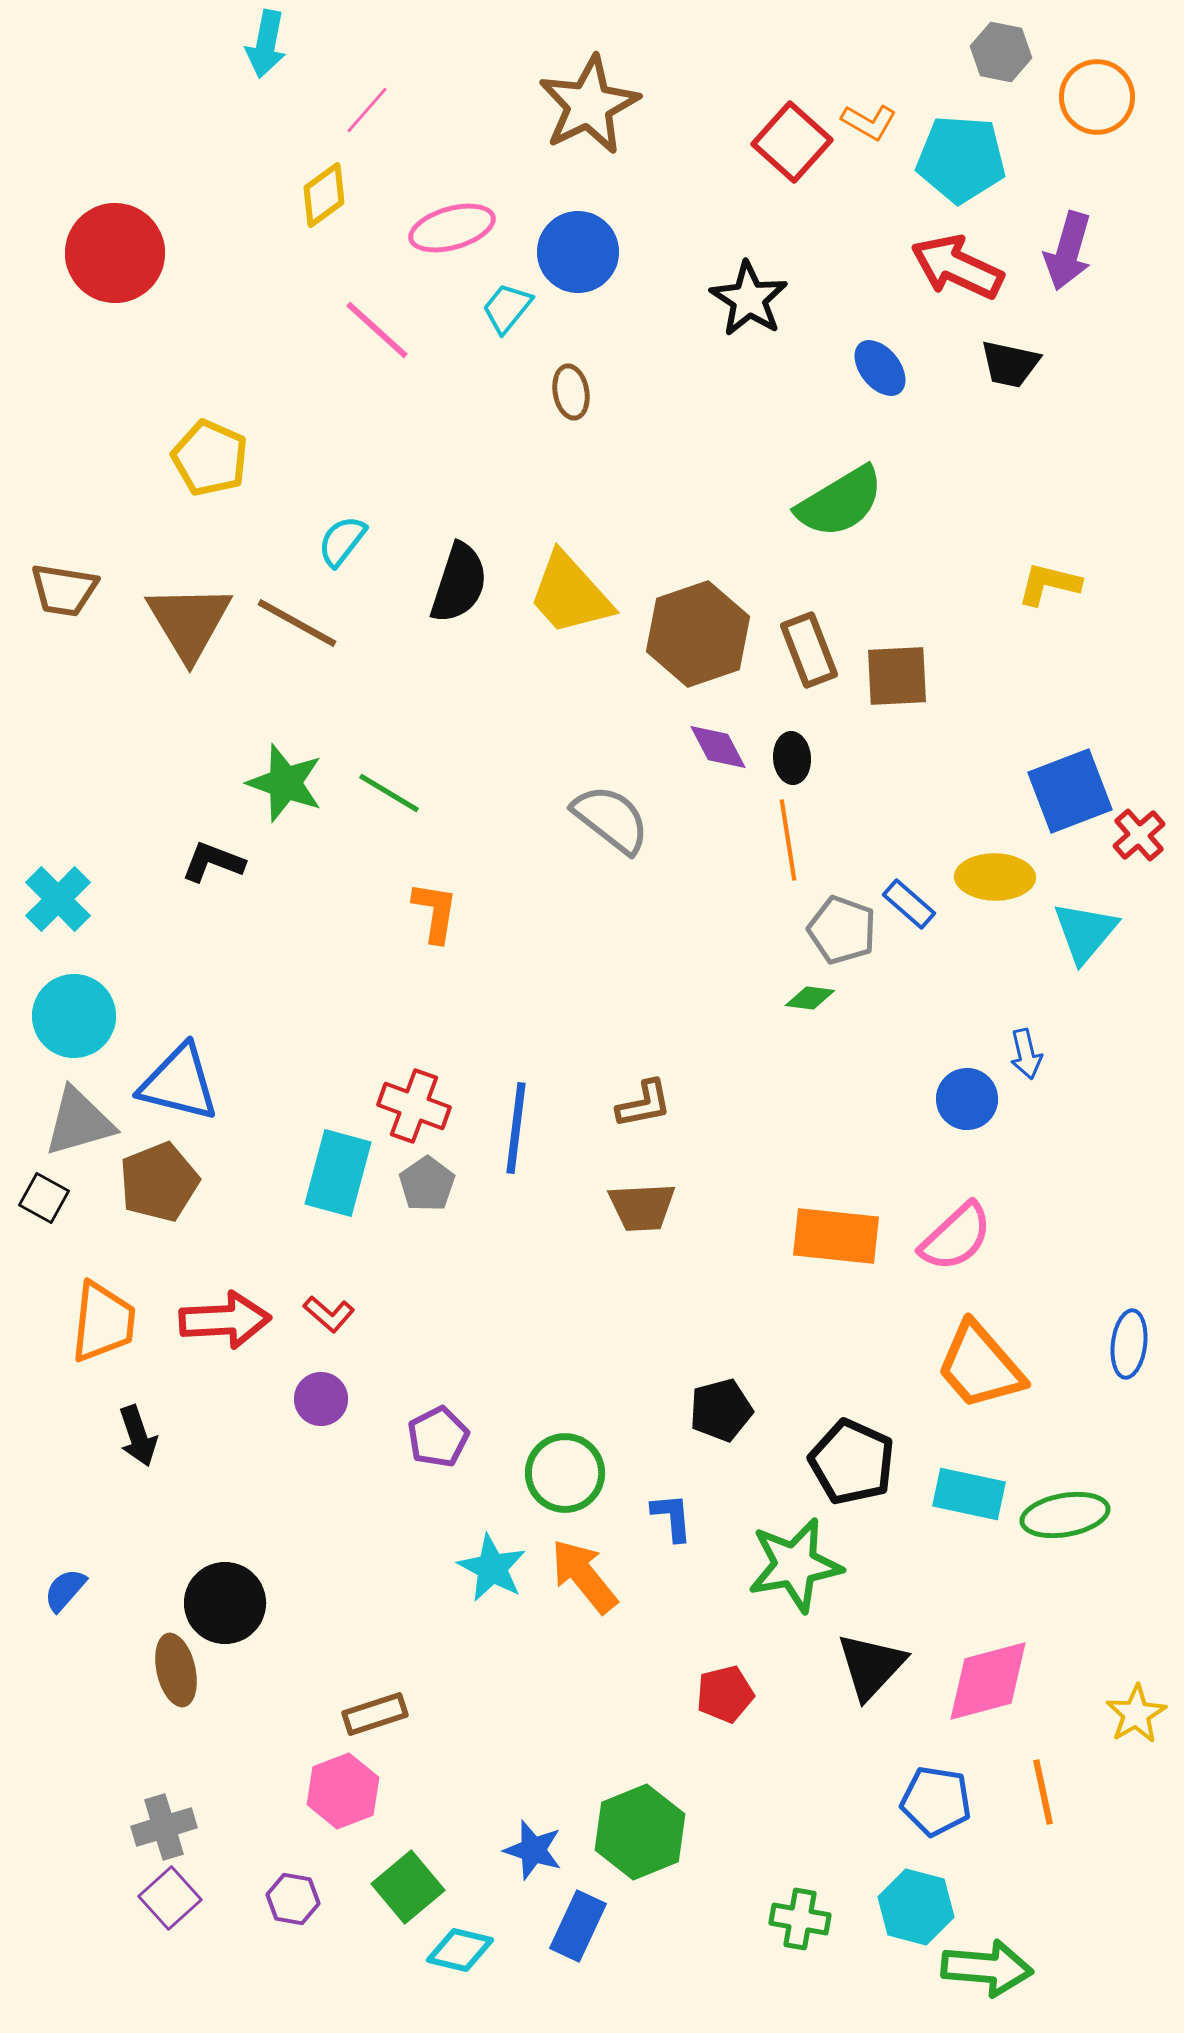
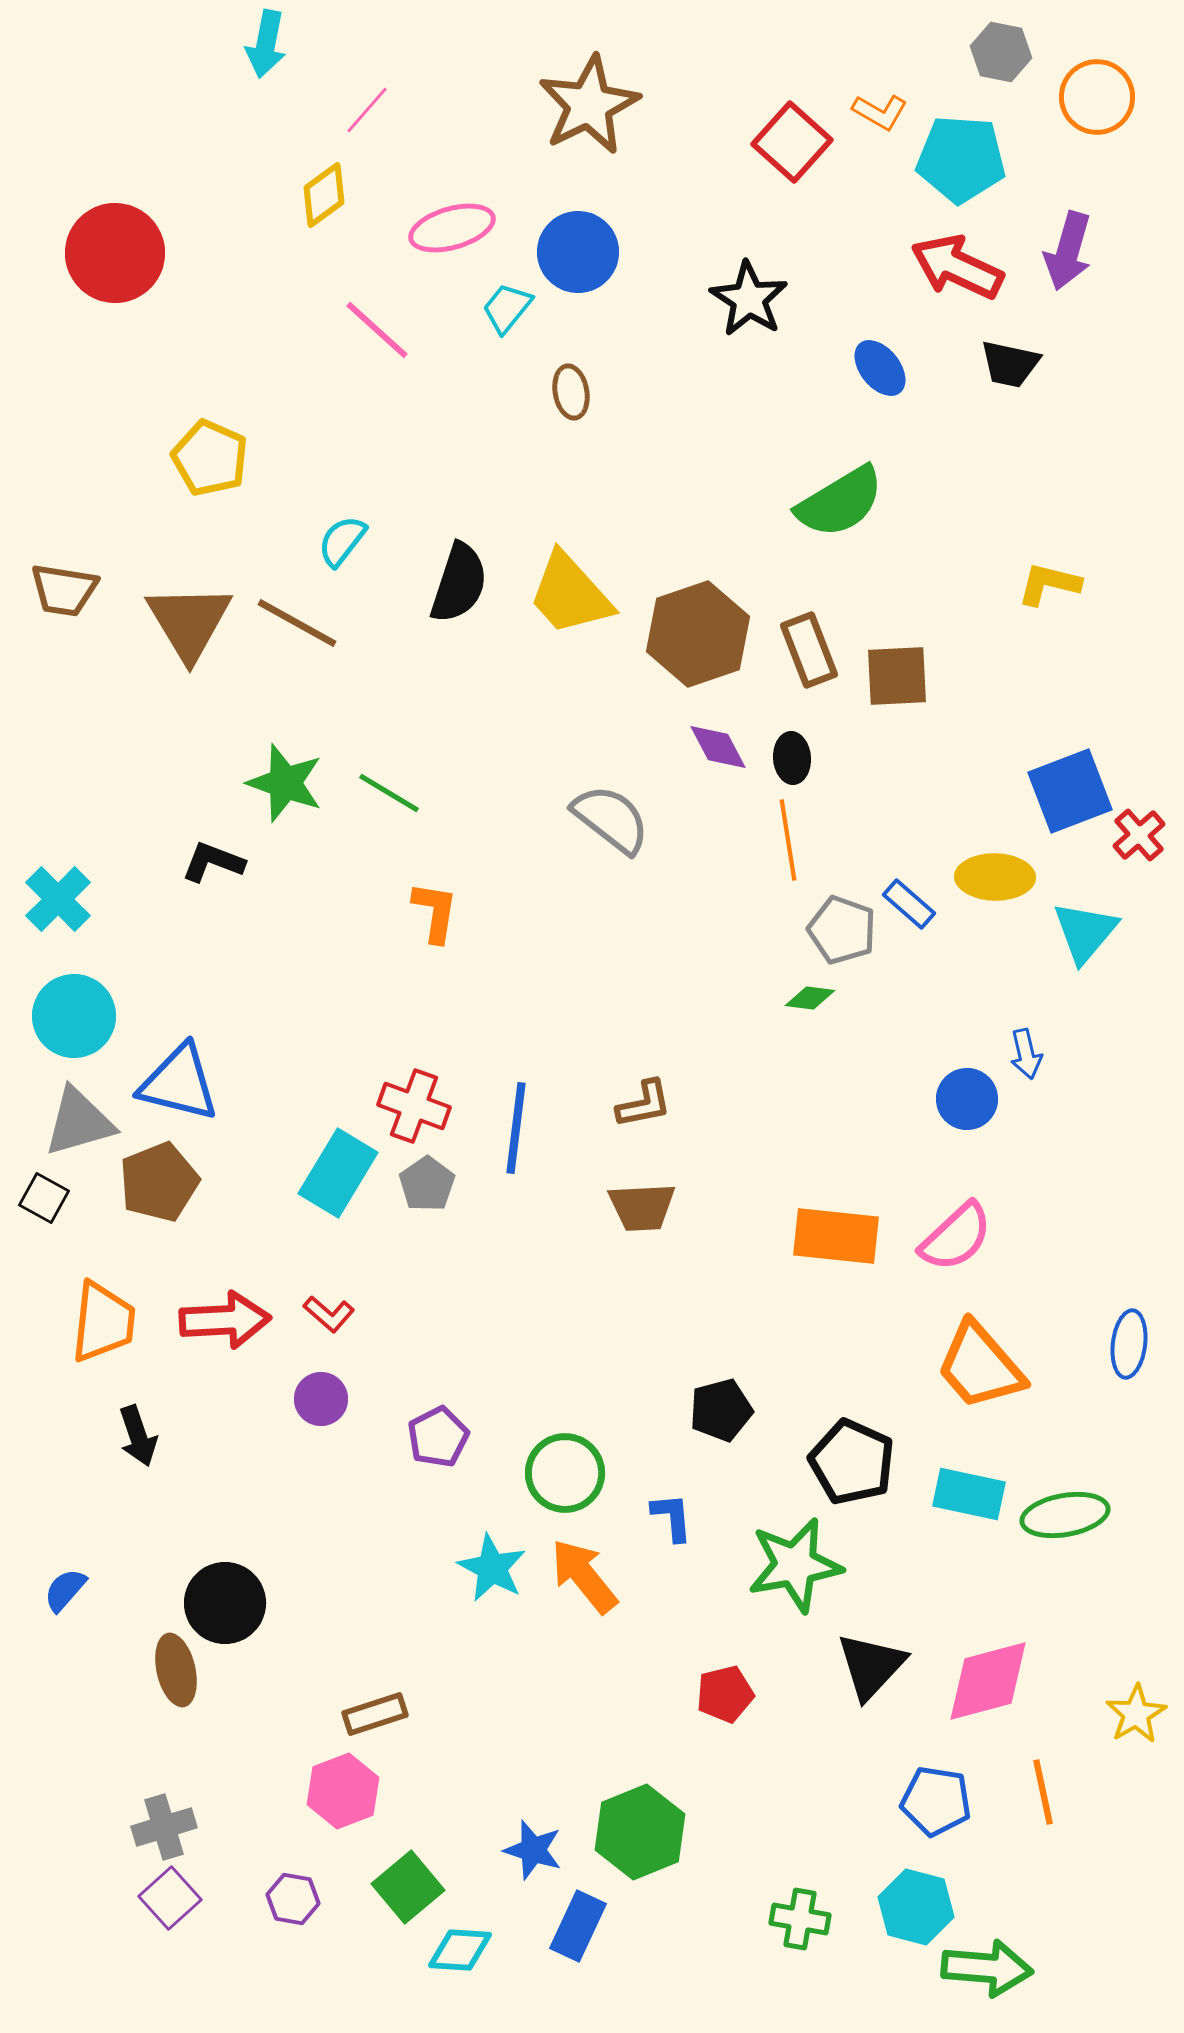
orange L-shape at (869, 122): moved 11 px right, 10 px up
cyan rectangle at (338, 1173): rotated 16 degrees clockwise
cyan diamond at (460, 1950): rotated 10 degrees counterclockwise
